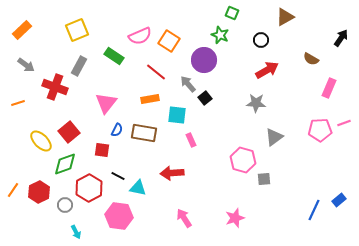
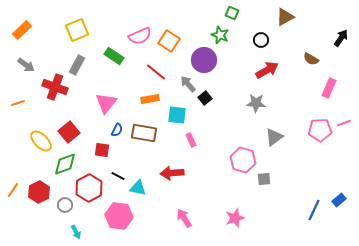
gray rectangle at (79, 66): moved 2 px left, 1 px up
